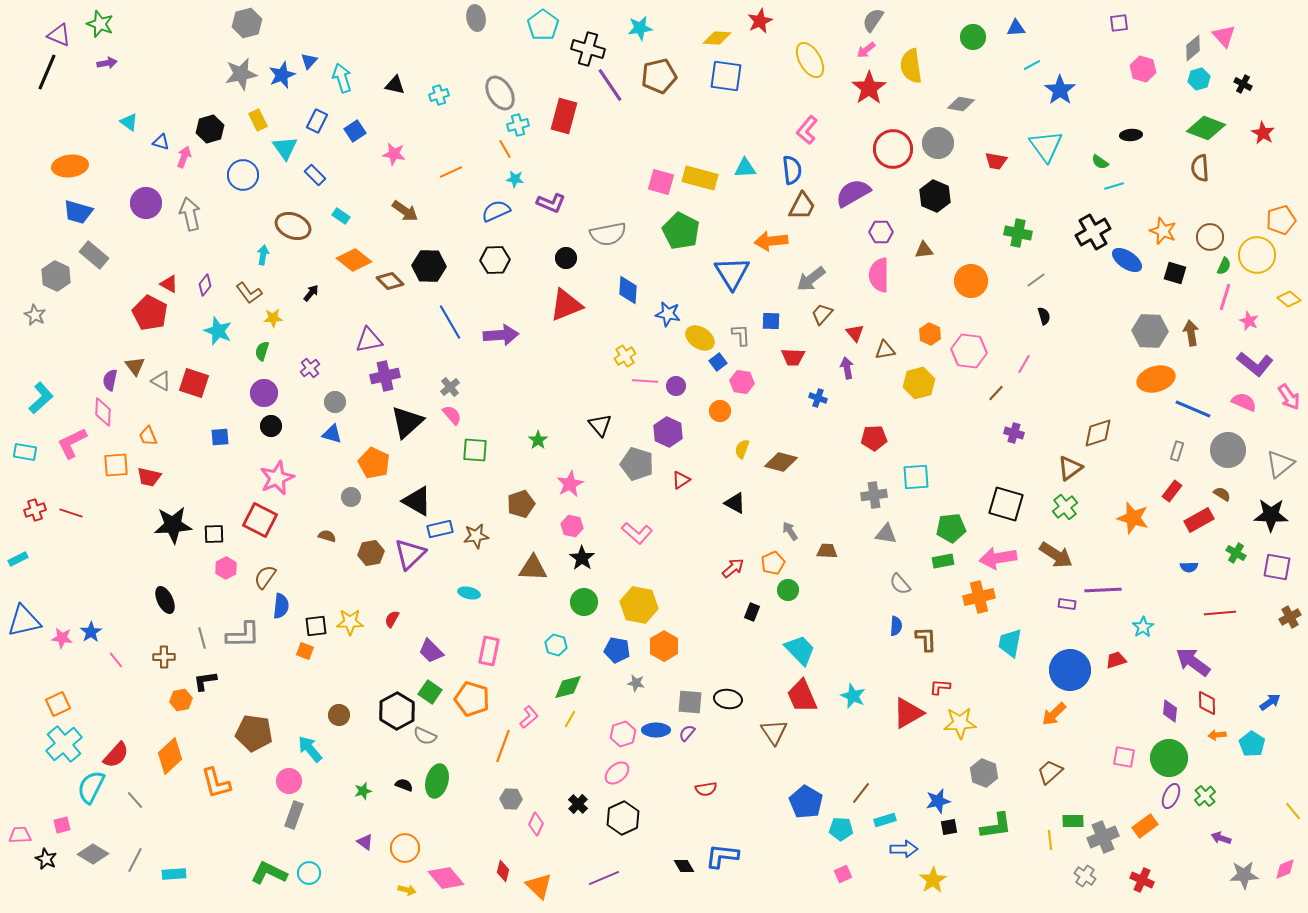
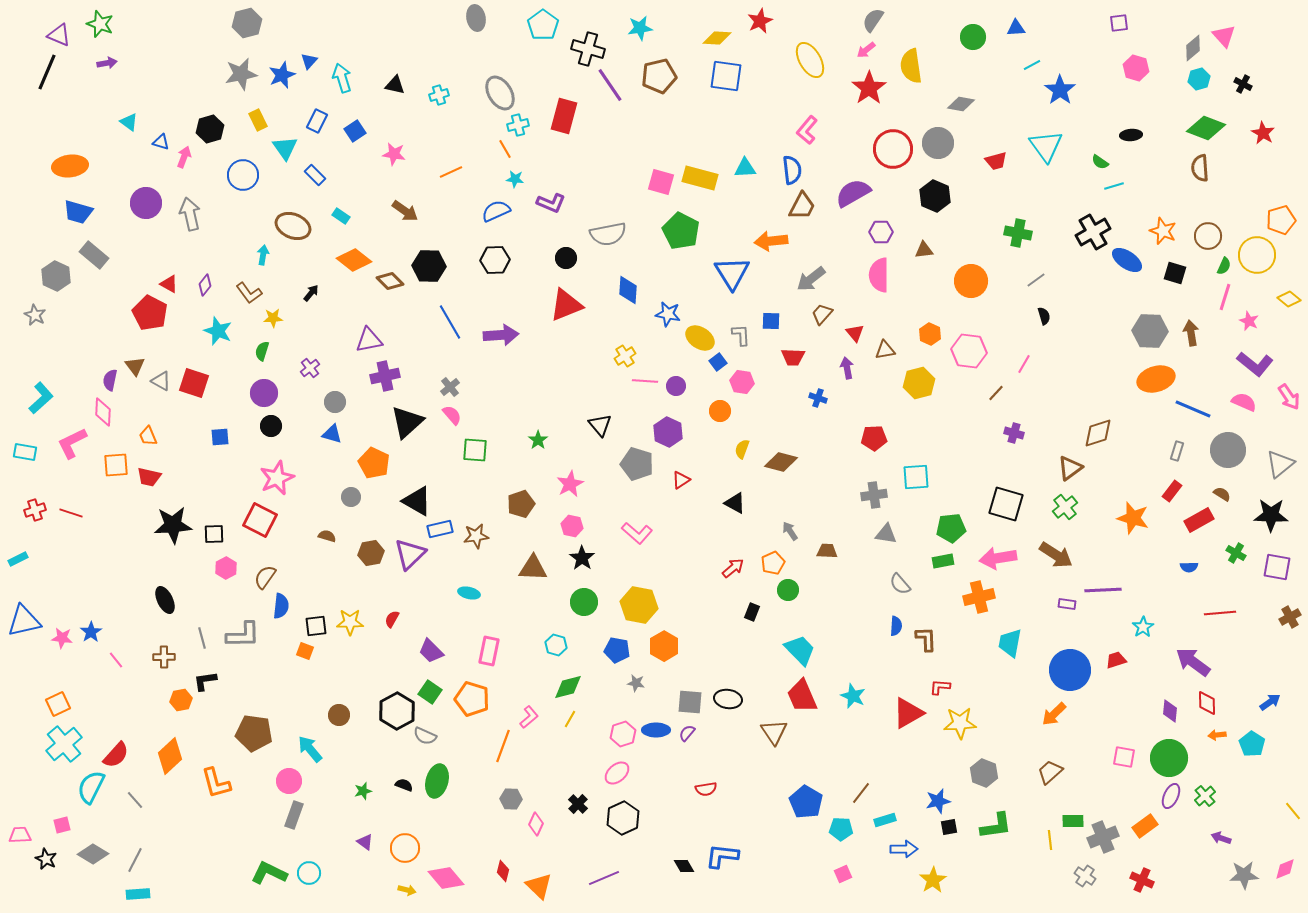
pink hexagon at (1143, 69): moved 7 px left, 1 px up
red trapezoid at (996, 161): rotated 25 degrees counterclockwise
brown circle at (1210, 237): moved 2 px left, 1 px up
cyan rectangle at (174, 874): moved 36 px left, 20 px down
